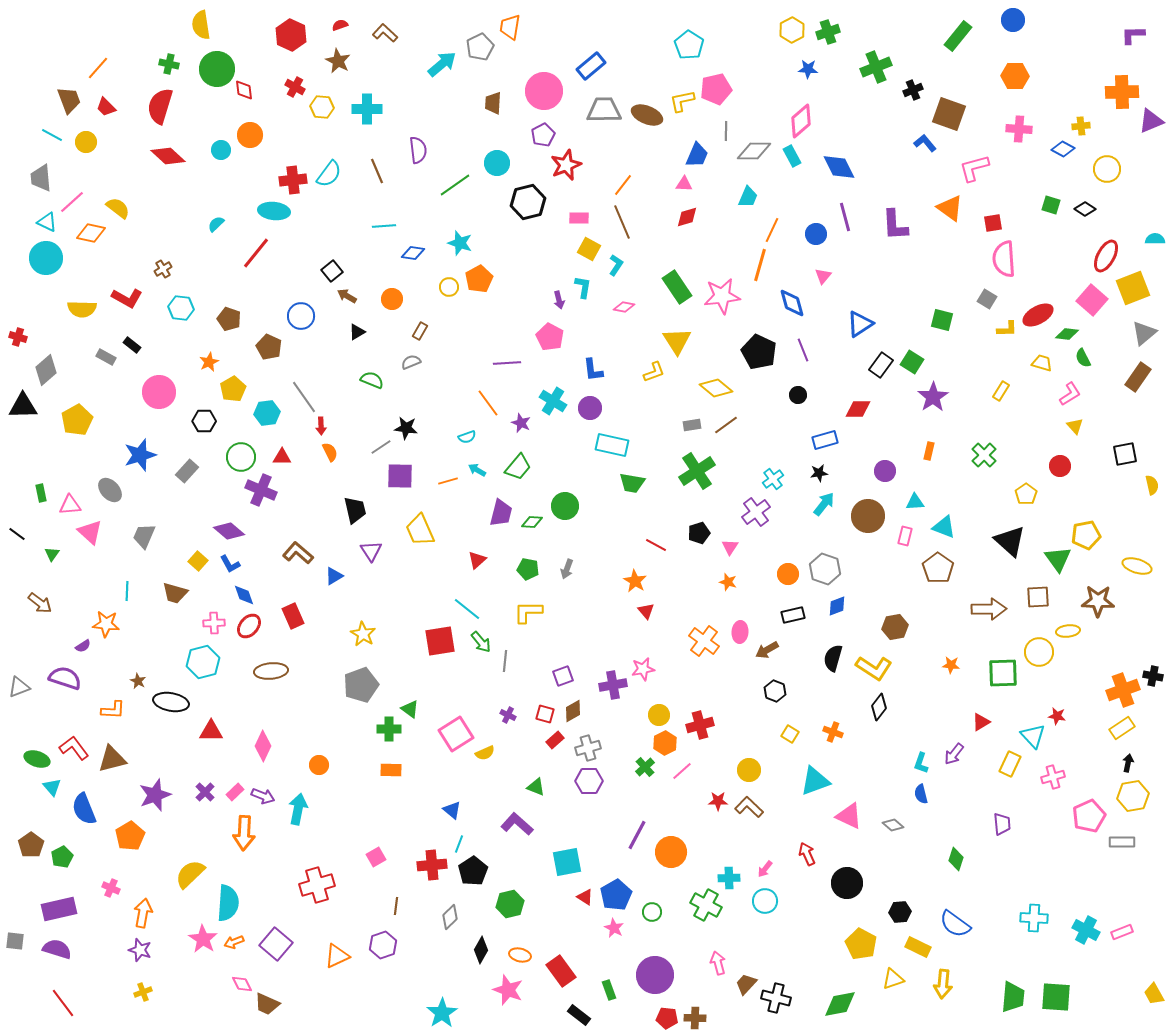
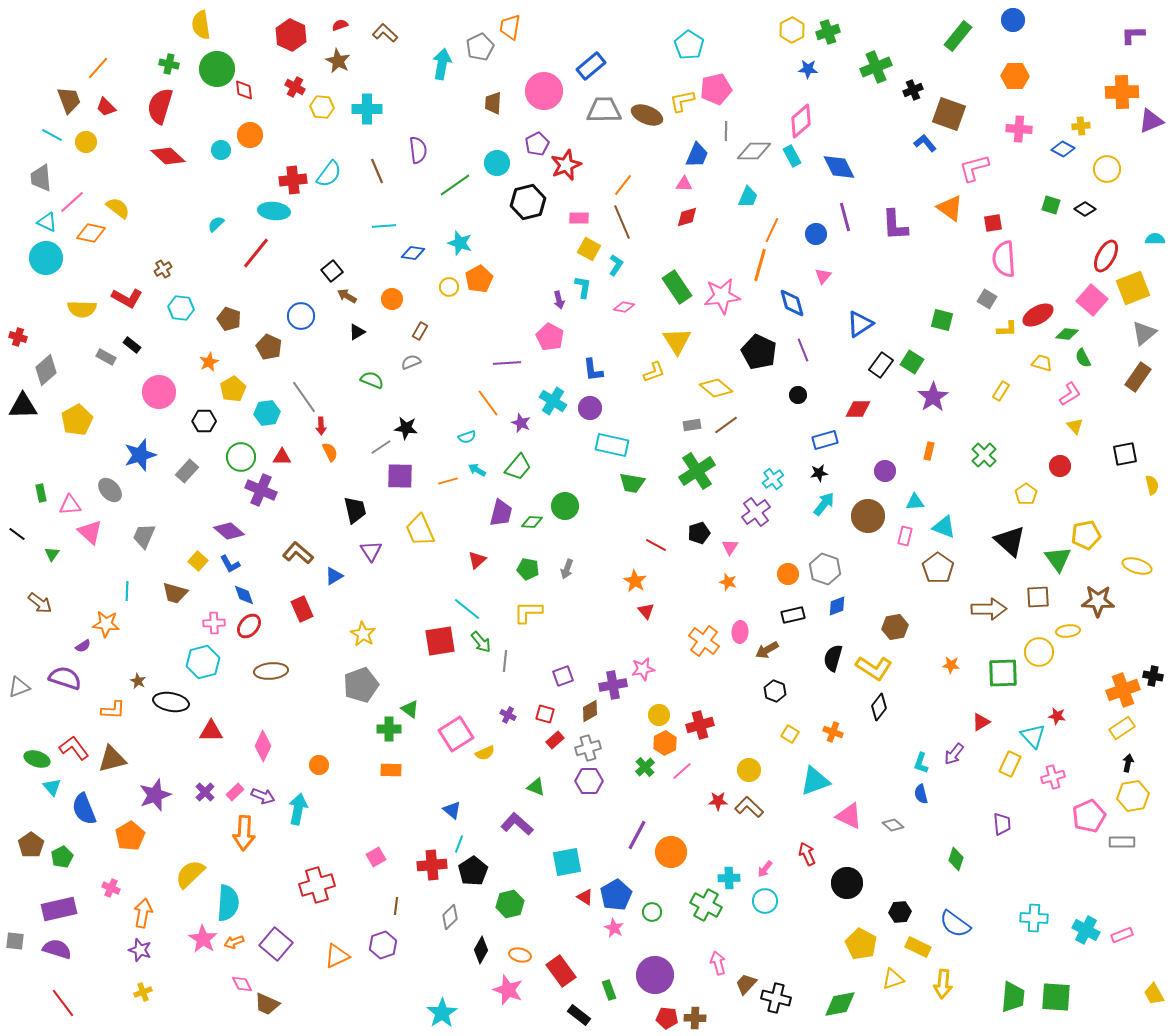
cyan arrow at (442, 64): rotated 40 degrees counterclockwise
purple pentagon at (543, 135): moved 6 px left, 9 px down
red rectangle at (293, 616): moved 9 px right, 7 px up
brown diamond at (573, 711): moved 17 px right
pink rectangle at (1122, 932): moved 3 px down
